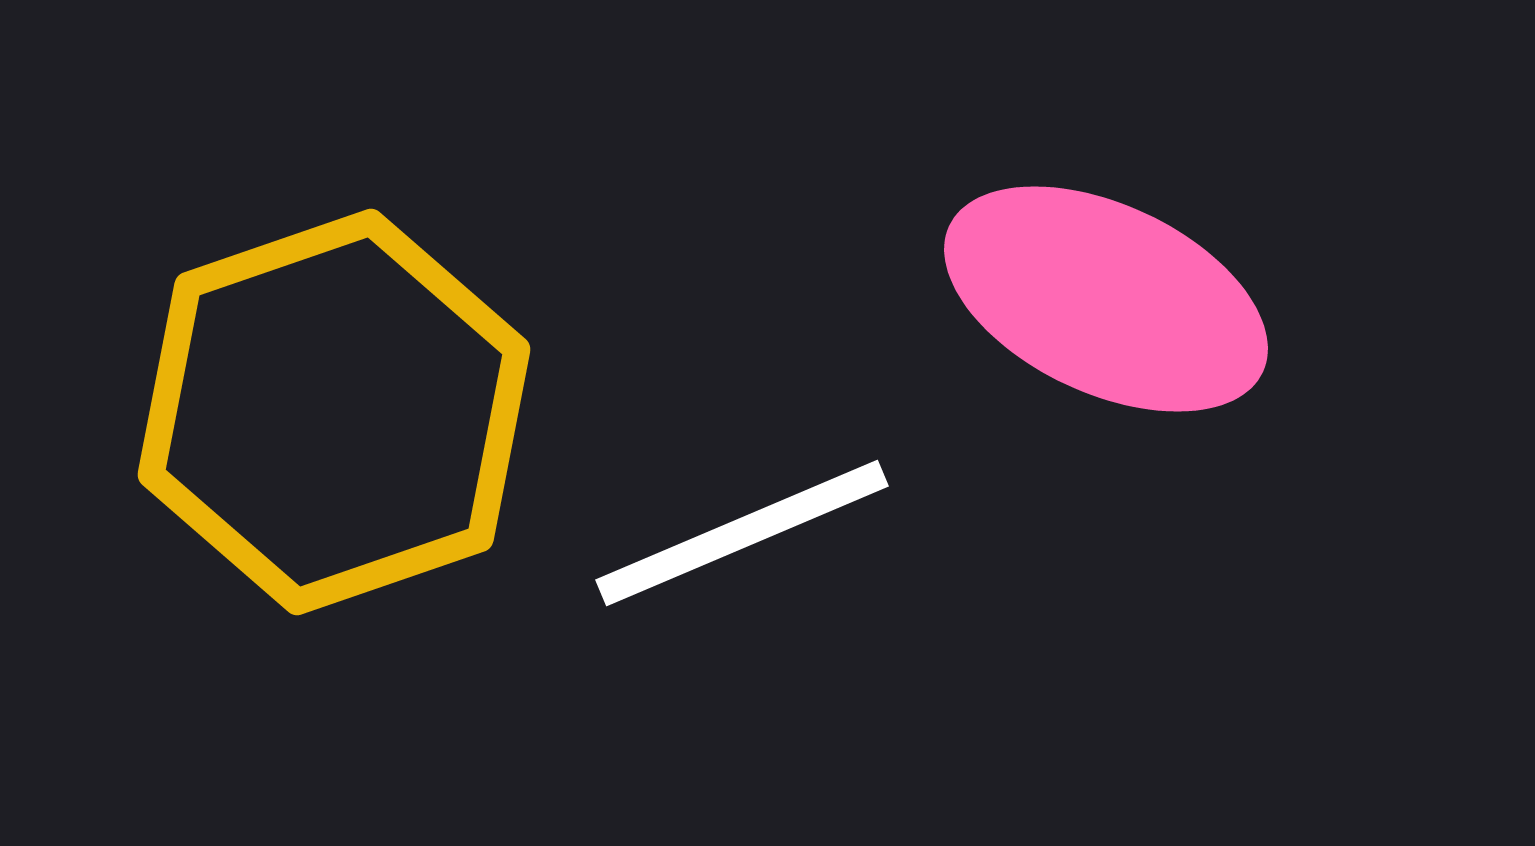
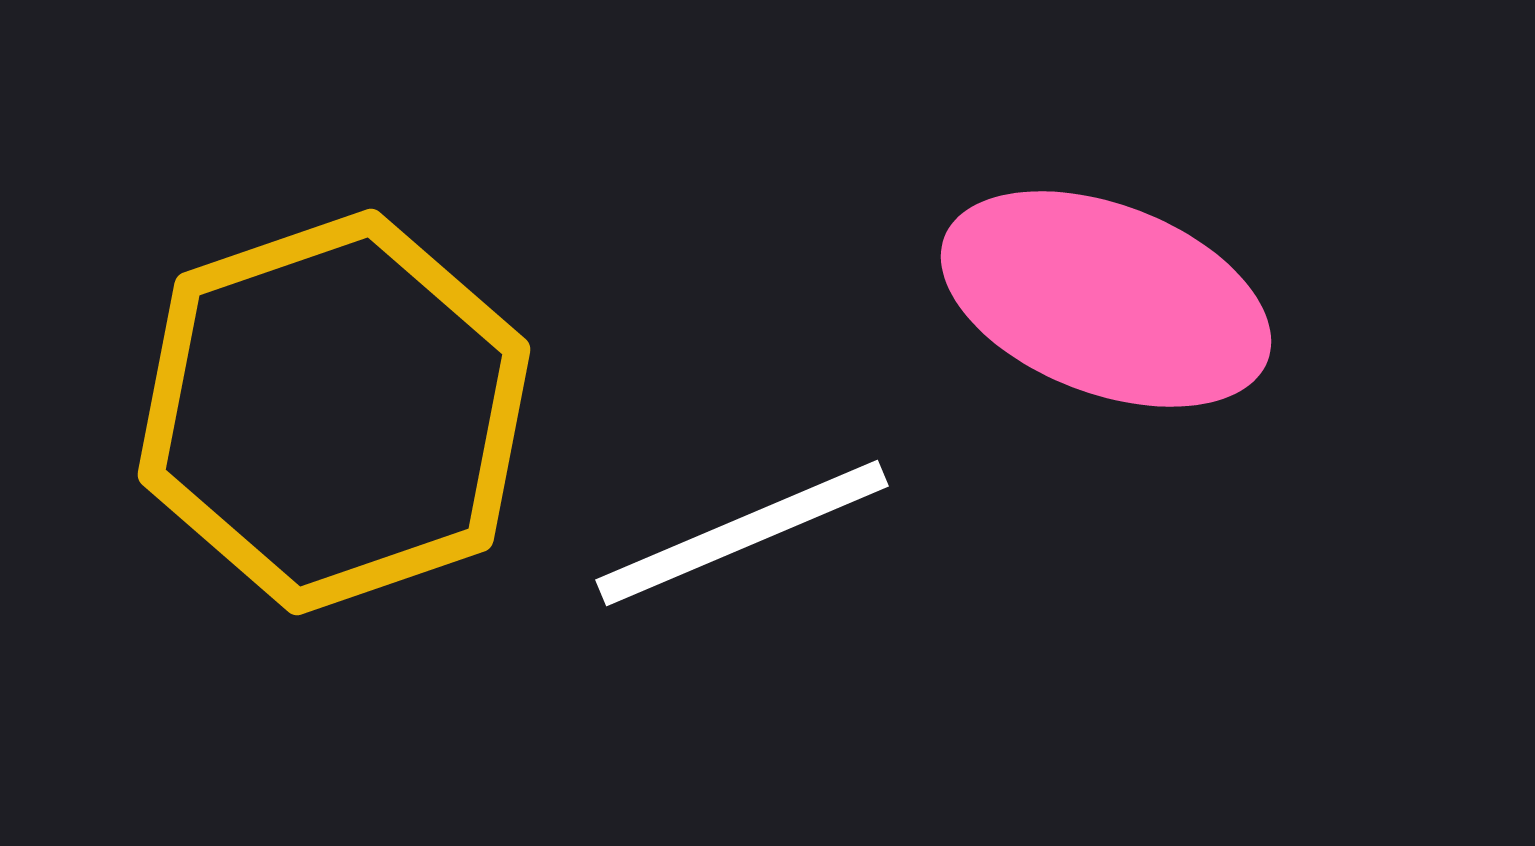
pink ellipse: rotated 4 degrees counterclockwise
